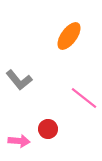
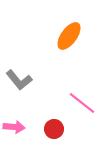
pink line: moved 2 px left, 5 px down
red circle: moved 6 px right
pink arrow: moved 5 px left, 14 px up
